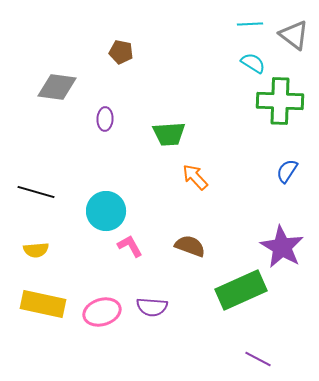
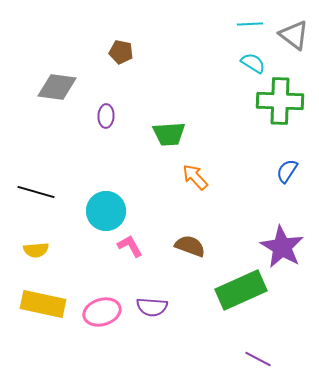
purple ellipse: moved 1 px right, 3 px up
